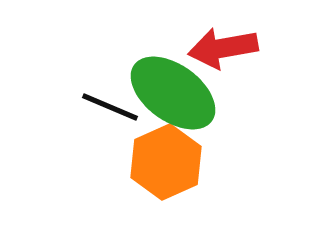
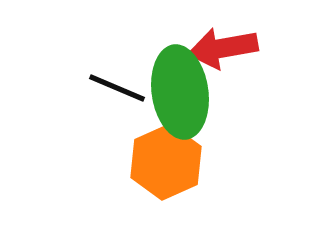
green ellipse: moved 7 px right, 1 px up; rotated 46 degrees clockwise
black line: moved 7 px right, 19 px up
